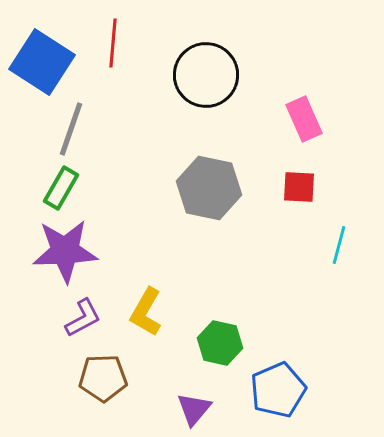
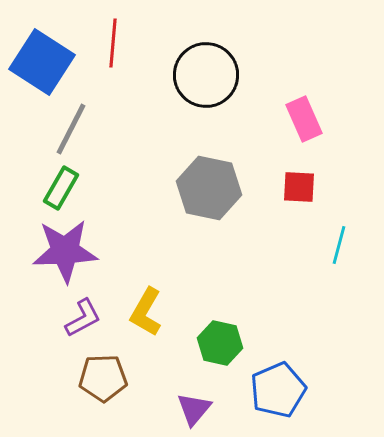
gray line: rotated 8 degrees clockwise
